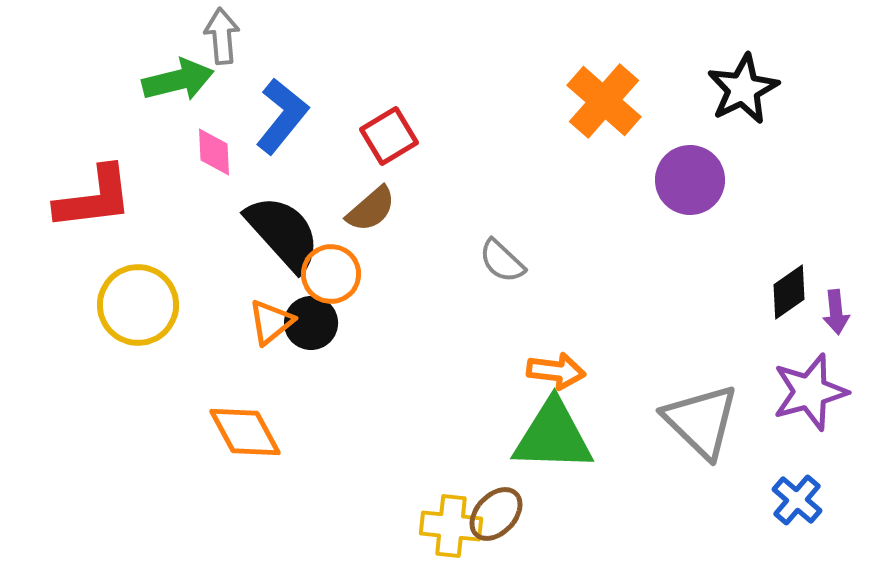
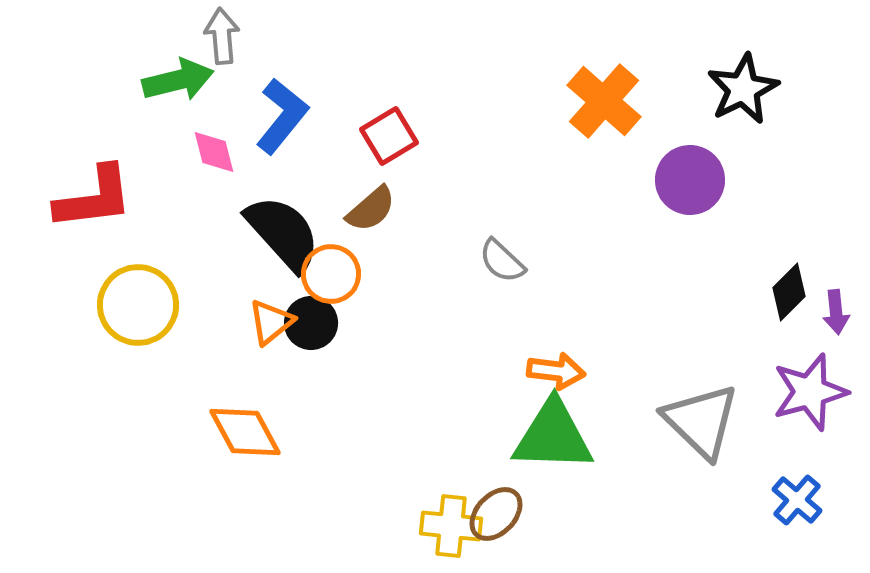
pink diamond: rotated 12 degrees counterclockwise
black diamond: rotated 10 degrees counterclockwise
